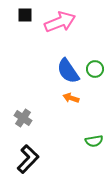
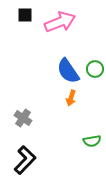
orange arrow: rotated 91 degrees counterclockwise
green semicircle: moved 2 px left
black L-shape: moved 3 px left, 1 px down
